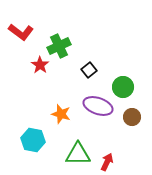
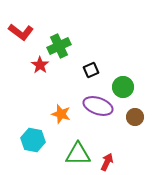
black square: moved 2 px right; rotated 14 degrees clockwise
brown circle: moved 3 px right
